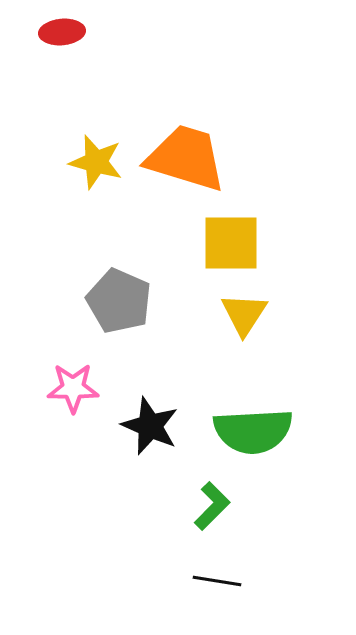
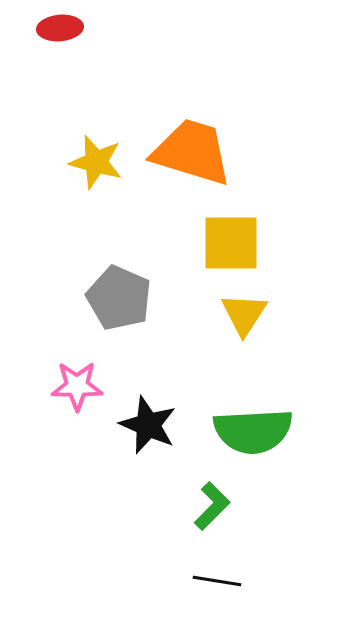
red ellipse: moved 2 px left, 4 px up
orange trapezoid: moved 6 px right, 6 px up
gray pentagon: moved 3 px up
pink star: moved 4 px right, 2 px up
black star: moved 2 px left, 1 px up
